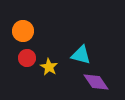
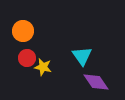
cyan triangle: moved 1 px right, 1 px down; rotated 40 degrees clockwise
yellow star: moved 6 px left; rotated 18 degrees counterclockwise
